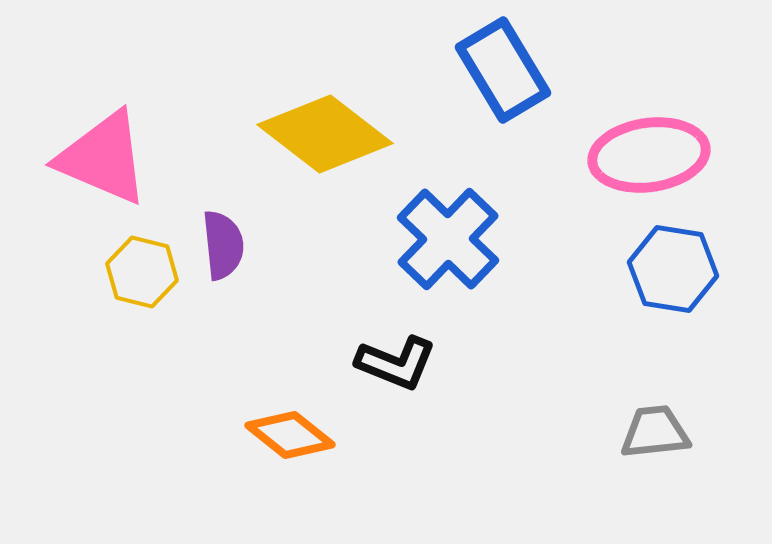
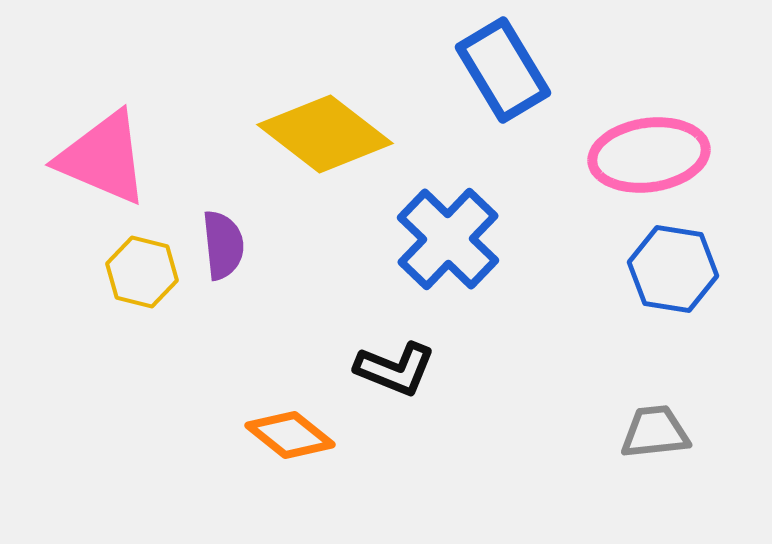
black L-shape: moved 1 px left, 6 px down
